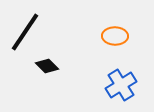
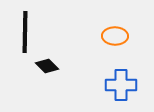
black line: rotated 33 degrees counterclockwise
blue cross: rotated 32 degrees clockwise
